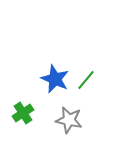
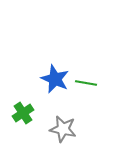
green line: moved 3 px down; rotated 60 degrees clockwise
gray star: moved 6 px left, 9 px down
